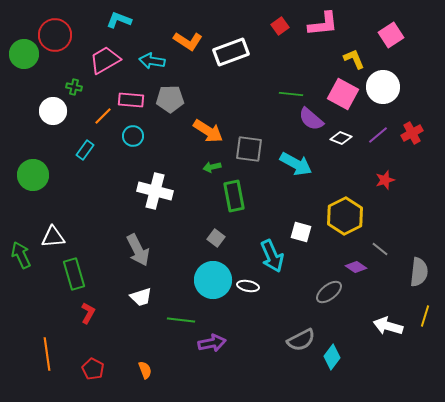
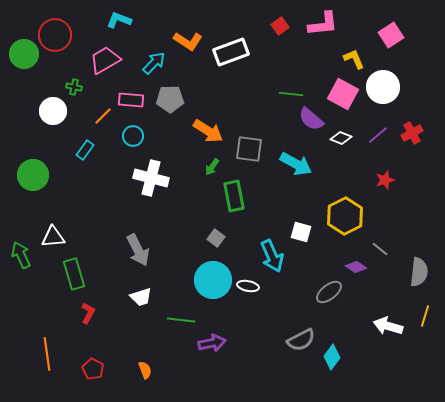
cyan arrow at (152, 61): moved 2 px right, 2 px down; rotated 125 degrees clockwise
green arrow at (212, 167): rotated 42 degrees counterclockwise
white cross at (155, 191): moved 4 px left, 13 px up
